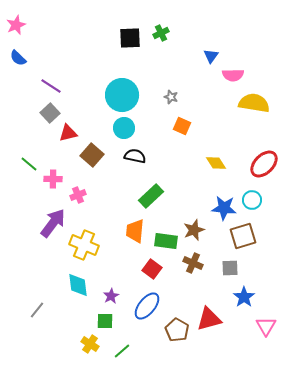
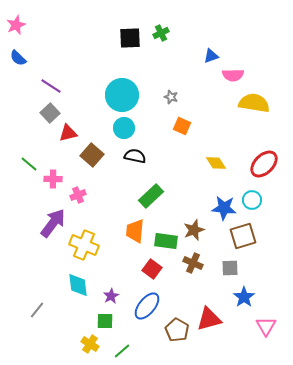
blue triangle at (211, 56): rotated 35 degrees clockwise
